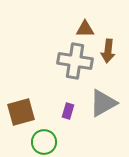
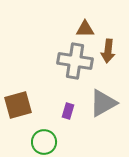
brown square: moved 3 px left, 7 px up
